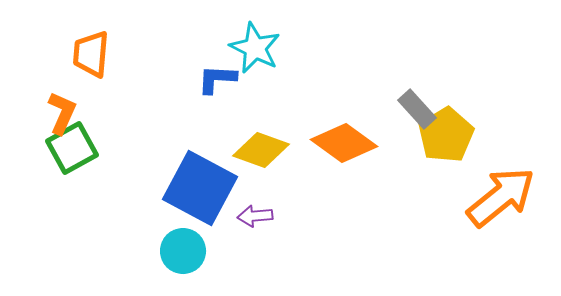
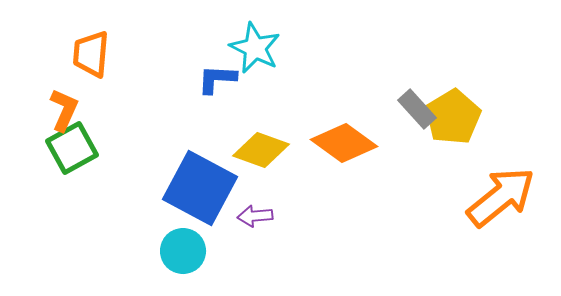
orange L-shape: moved 2 px right, 3 px up
yellow pentagon: moved 7 px right, 18 px up
